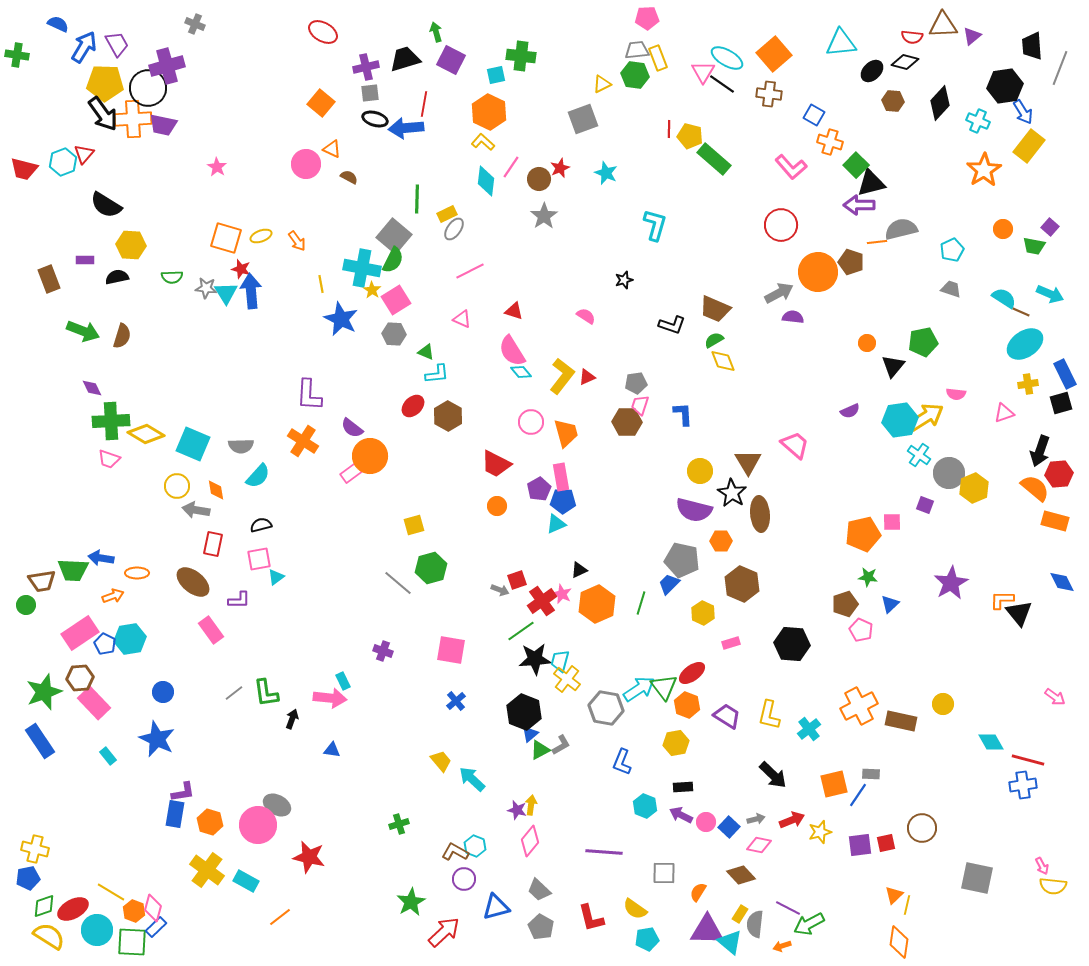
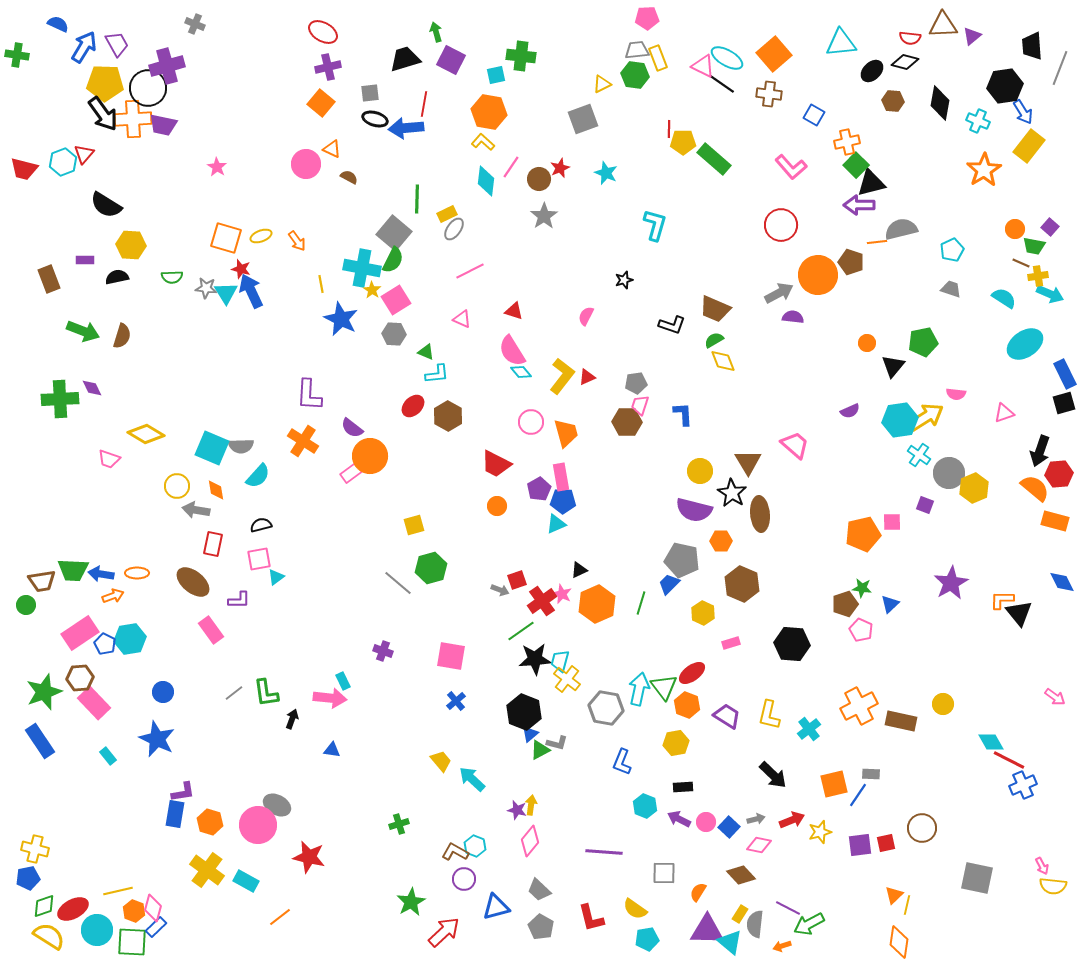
red semicircle at (912, 37): moved 2 px left, 1 px down
purple cross at (366, 67): moved 38 px left
pink triangle at (703, 72): moved 6 px up; rotated 35 degrees counterclockwise
black diamond at (940, 103): rotated 32 degrees counterclockwise
orange hexagon at (489, 112): rotated 16 degrees counterclockwise
yellow pentagon at (690, 136): moved 7 px left, 6 px down; rotated 15 degrees counterclockwise
orange cross at (830, 142): moved 17 px right; rotated 30 degrees counterclockwise
orange circle at (1003, 229): moved 12 px right
gray square at (394, 236): moved 3 px up
orange circle at (818, 272): moved 3 px down
blue arrow at (251, 291): rotated 20 degrees counterclockwise
brown line at (1021, 312): moved 49 px up
pink semicircle at (586, 316): rotated 96 degrees counterclockwise
yellow cross at (1028, 384): moved 10 px right, 108 px up
black square at (1061, 403): moved 3 px right
green cross at (111, 421): moved 51 px left, 22 px up
cyan square at (193, 444): moved 19 px right, 4 px down
blue arrow at (101, 558): moved 16 px down
green star at (868, 577): moved 6 px left, 11 px down
pink square at (451, 650): moved 6 px down
cyan arrow at (639, 689): rotated 44 degrees counterclockwise
gray L-shape at (561, 745): moved 4 px left, 2 px up; rotated 45 degrees clockwise
red line at (1028, 760): moved 19 px left; rotated 12 degrees clockwise
blue cross at (1023, 785): rotated 16 degrees counterclockwise
purple arrow at (681, 815): moved 2 px left, 4 px down
yellow line at (111, 892): moved 7 px right, 1 px up; rotated 44 degrees counterclockwise
